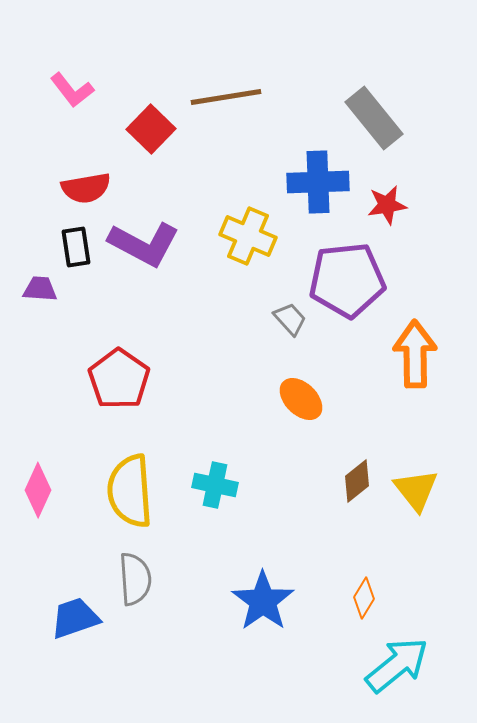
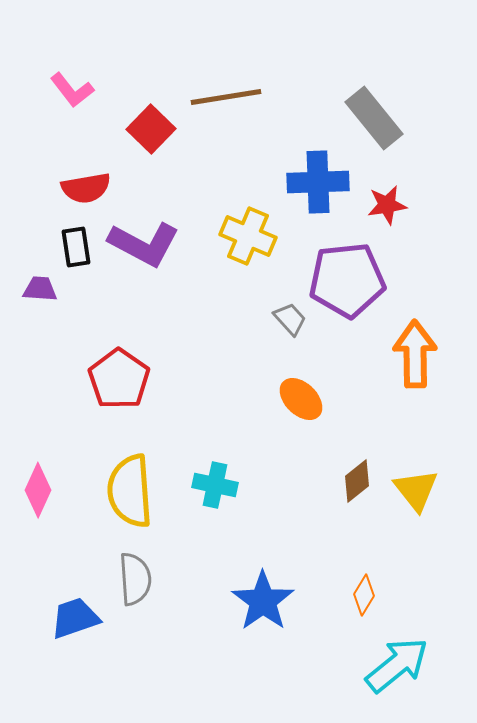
orange diamond: moved 3 px up
